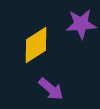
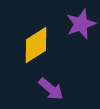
purple star: rotated 16 degrees counterclockwise
